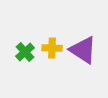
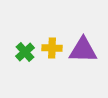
purple triangle: rotated 32 degrees counterclockwise
